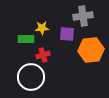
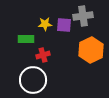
yellow star: moved 3 px right, 4 px up
purple square: moved 3 px left, 9 px up
orange hexagon: rotated 20 degrees counterclockwise
white circle: moved 2 px right, 3 px down
